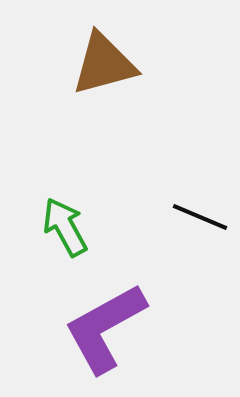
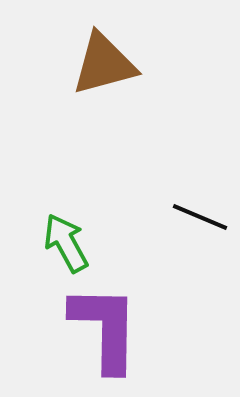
green arrow: moved 1 px right, 16 px down
purple L-shape: rotated 120 degrees clockwise
